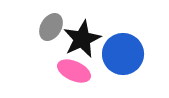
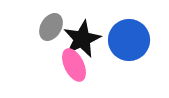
blue circle: moved 6 px right, 14 px up
pink ellipse: moved 6 px up; rotated 40 degrees clockwise
